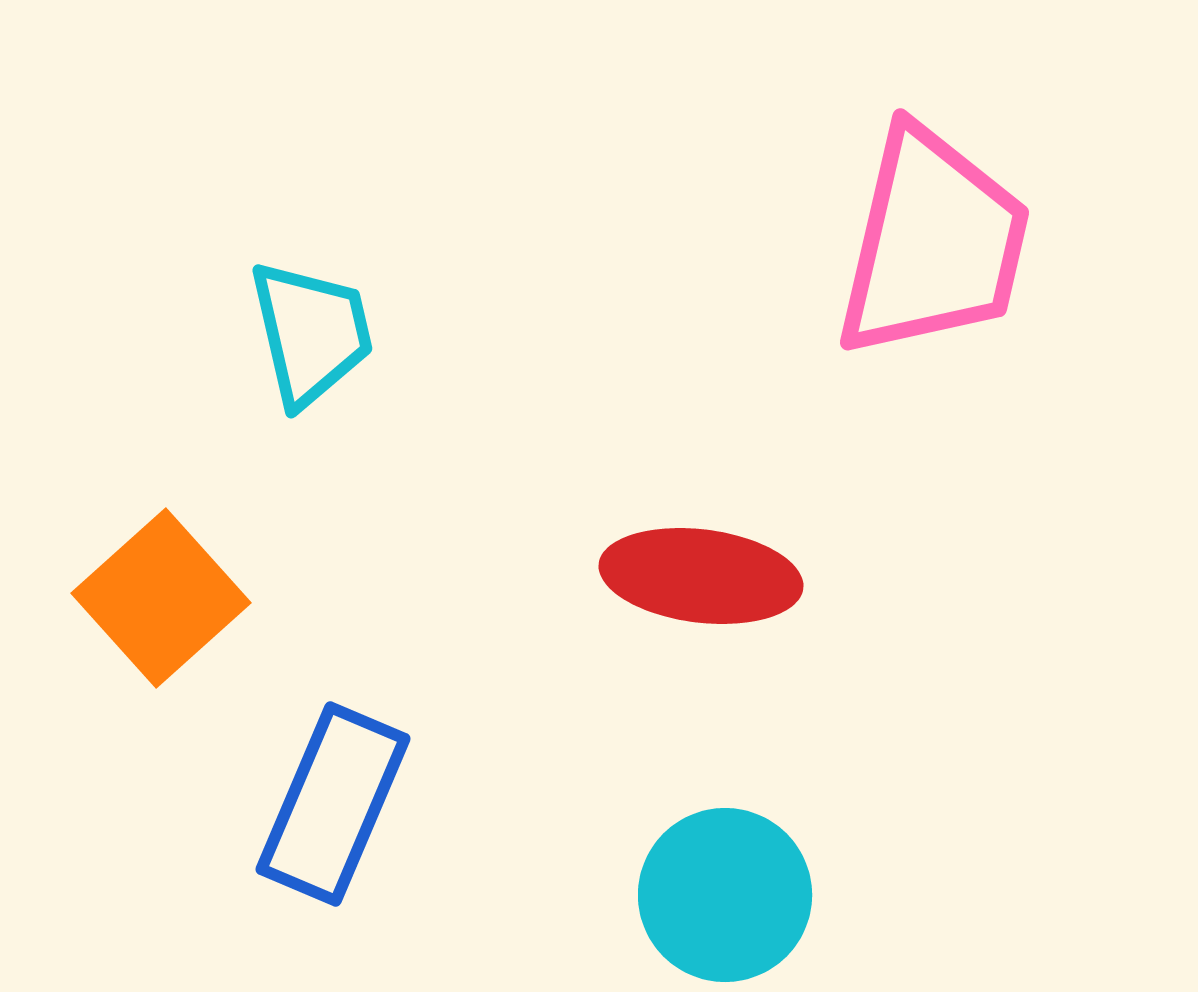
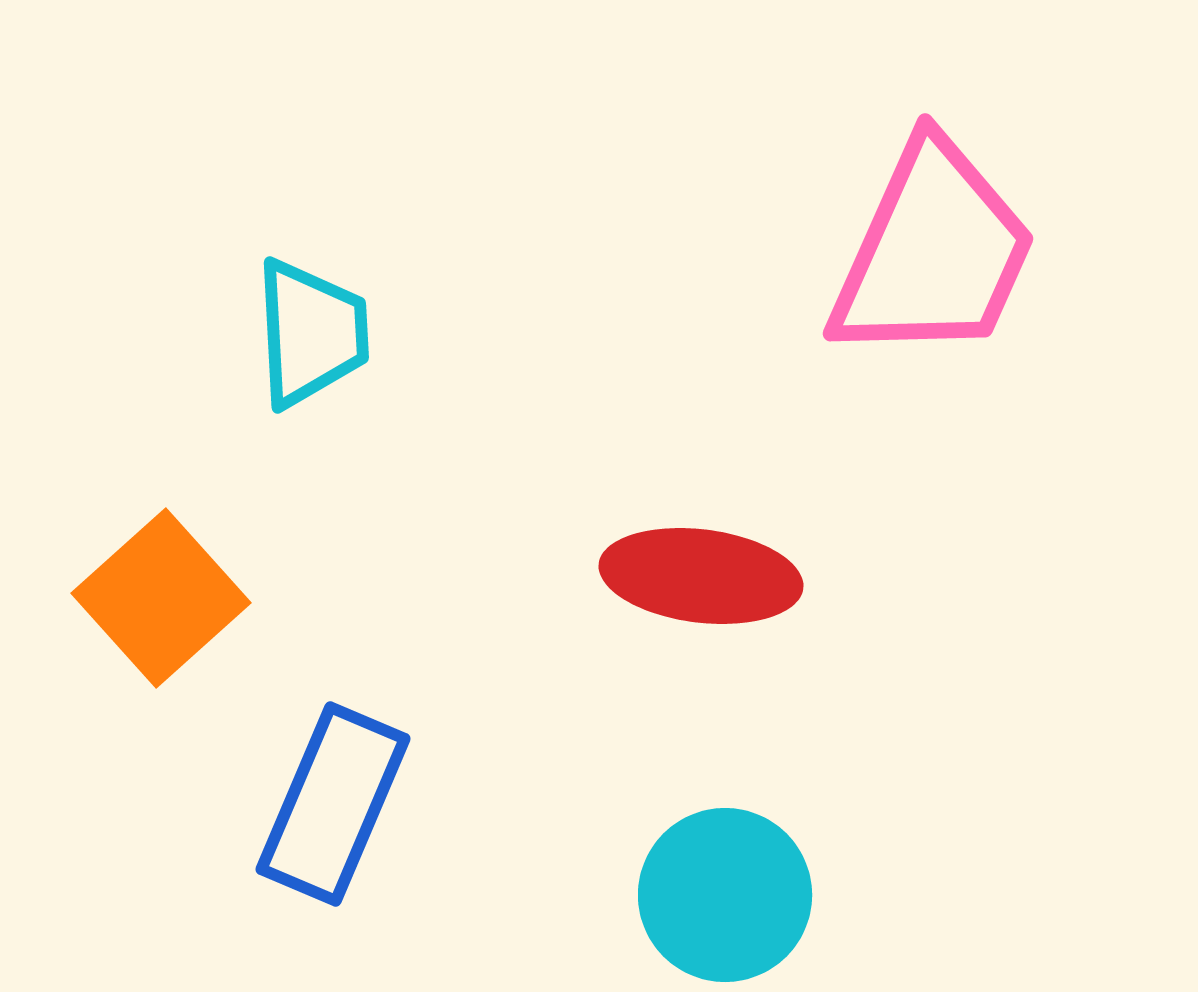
pink trapezoid: moved 9 px down; rotated 11 degrees clockwise
cyan trapezoid: rotated 10 degrees clockwise
